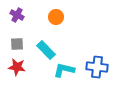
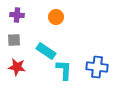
purple cross: rotated 24 degrees counterclockwise
gray square: moved 3 px left, 4 px up
cyan rectangle: moved 1 px down; rotated 12 degrees counterclockwise
cyan L-shape: rotated 80 degrees clockwise
